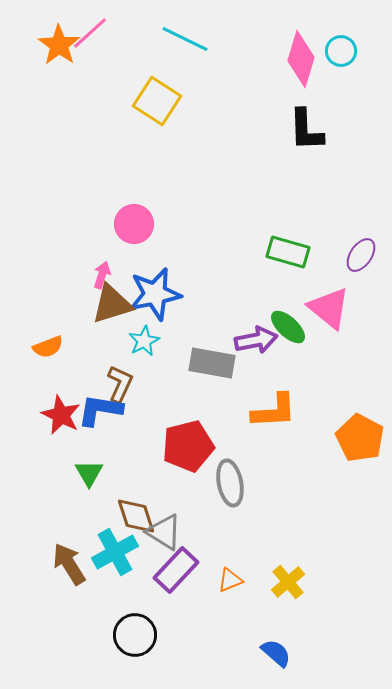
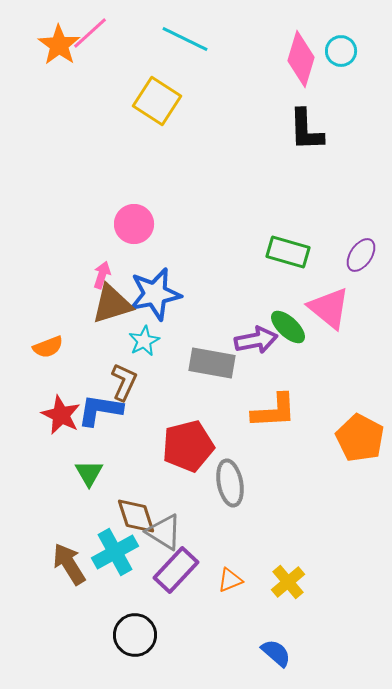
brown L-shape: moved 4 px right, 2 px up
